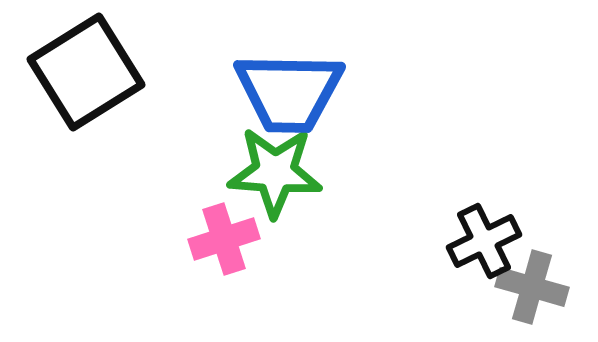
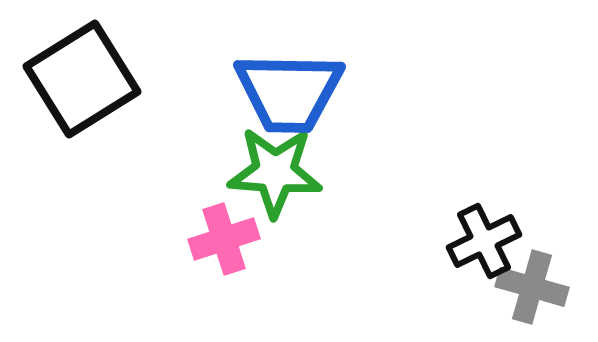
black square: moved 4 px left, 7 px down
